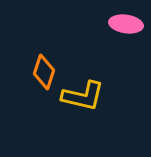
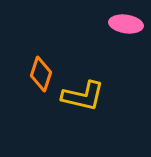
orange diamond: moved 3 px left, 2 px down
